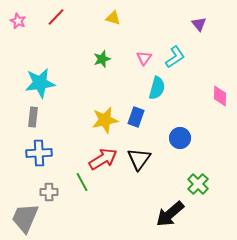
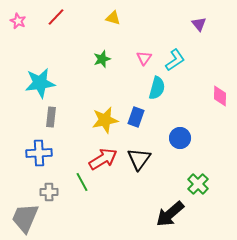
cyan L-shape: moved 3 px down
gray rectangle: moved 18 px right
